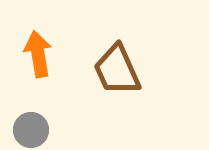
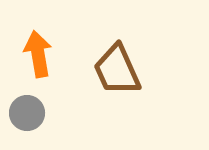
gray circle: moved 4 px left, 17 px up
